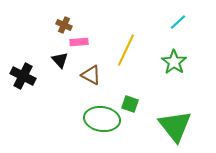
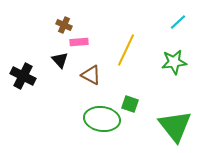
green star: rotated 30 degrees clockwise
